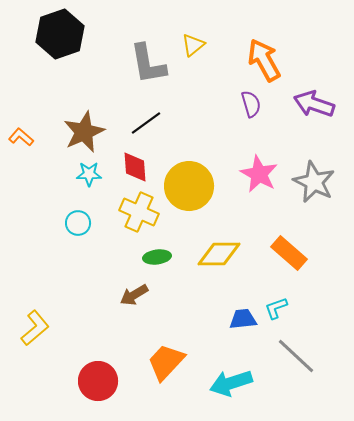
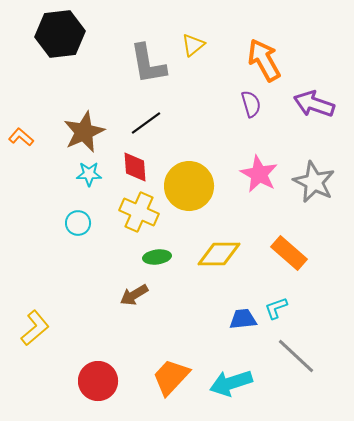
black hexagon: rotated 12 degrees clockwise
orange trapezoid: moved 5 px right, 15 px down
